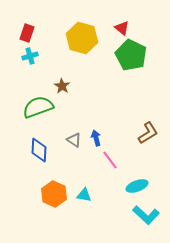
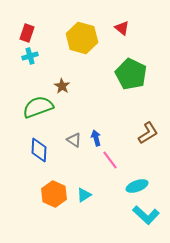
green pentagon: moved 19 px down
cyan triangle: rotated 42 degrees counterclockwise
